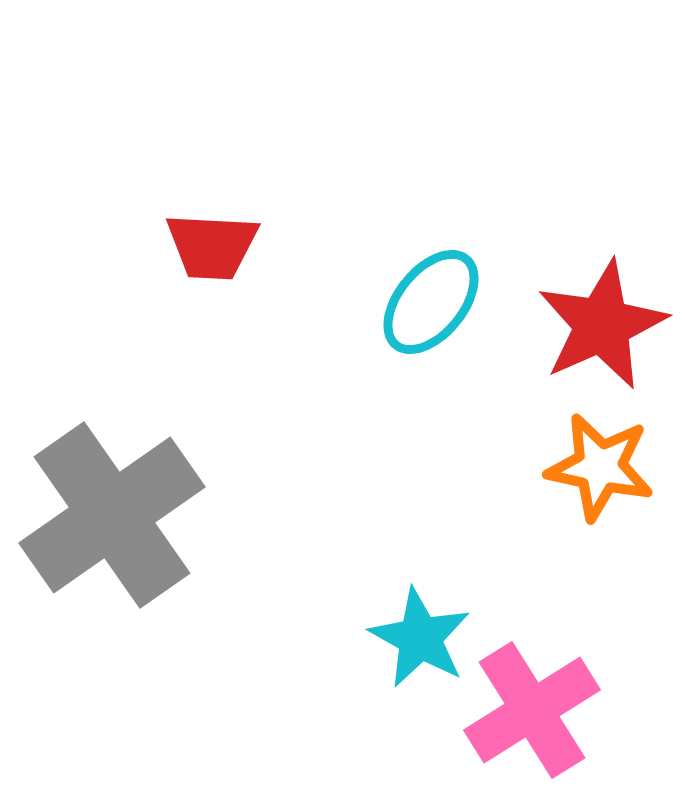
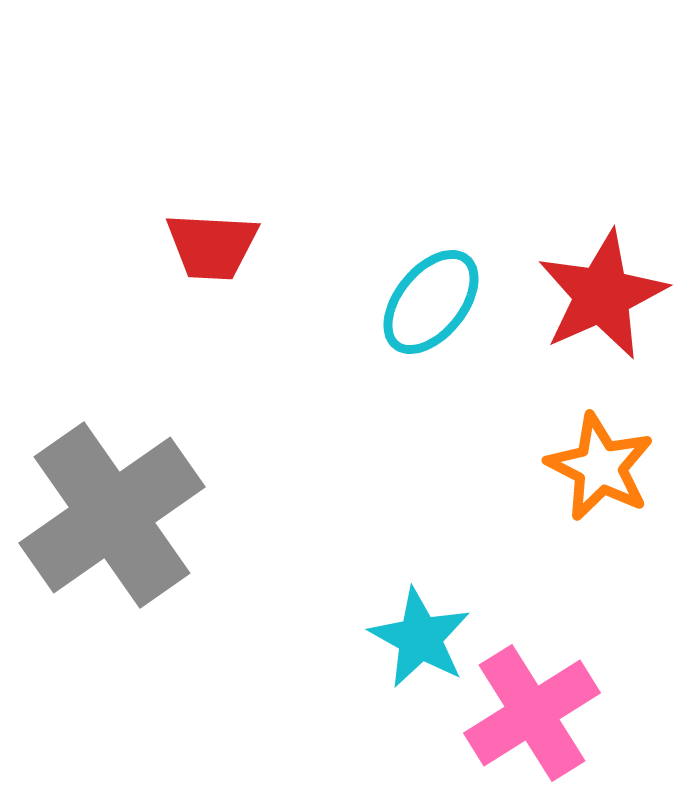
red star: moved 30 px up
orange star: rotated 15 degrees clockwise
pink cross: moved 3 px down
